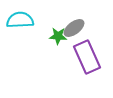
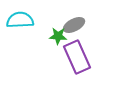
gray ellipse: moved 3 px up; rotated 10 degrees clockwise
purple rectangle: moved 10 px left
